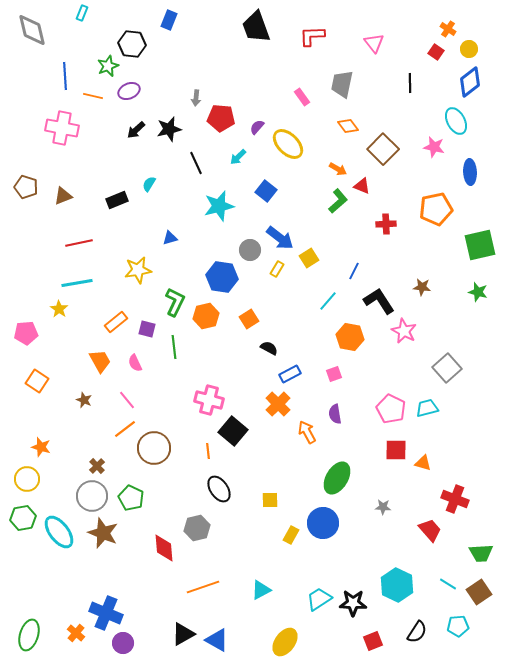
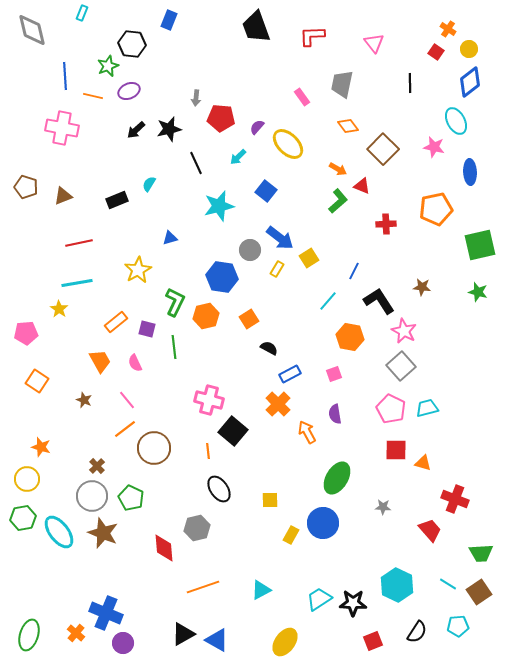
yellow star at (138, 270): rotated 20 degrees counterclockwise
gray square at (447, 368): moved 46 px left, 2 px up
